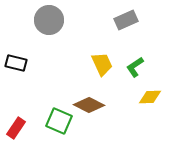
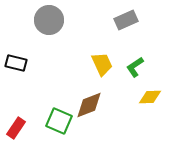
brown diamond: rotated 48 degrees counterclockwise
